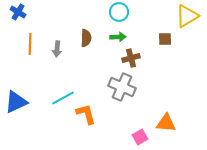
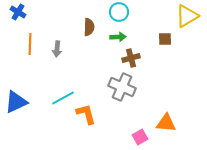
brown semicircle: moved 3 px right, 11 px up
